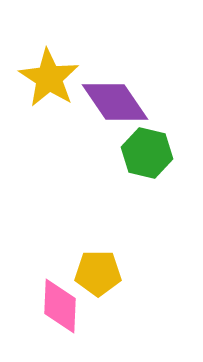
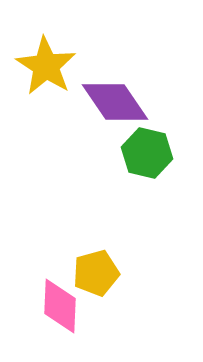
yellow star: moved 3 px left, 12 px up
yellow pentagon: moved 2 px left; rotated 15 degrees counterclockwise
